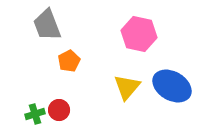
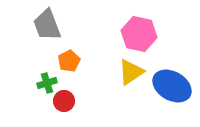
yellow triangle: moved 4 px right, 15 px up; rotated 16 degrees clockwise
red circle: moved 5 px right, 9 px up
green cross: moved 12 px right, 31 px up
